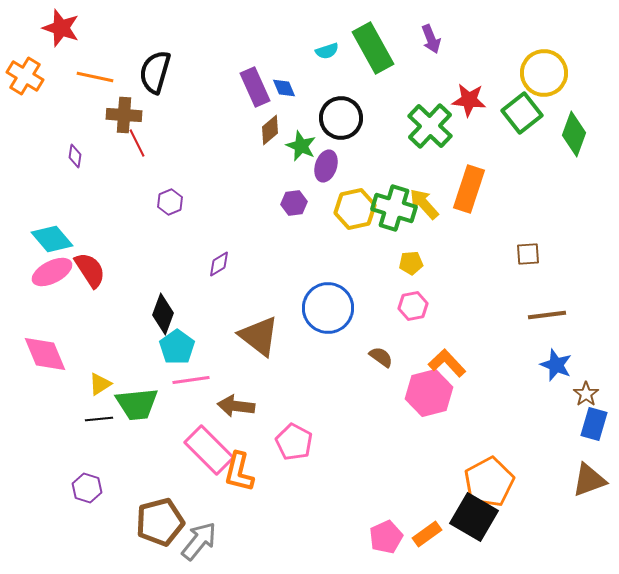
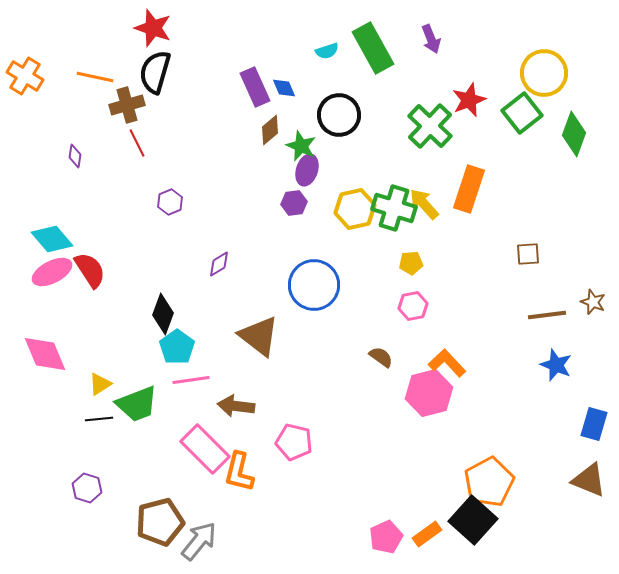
red star at (61, 28): moved 92 px right
red star at (469, 100): rotated 28 degrees counterclockwise
brown cross at (124, 115): moved 3 px right, 10 px up; rotated 20 degrees counterclockwise
black circle at (341, 118): moved 2 px left, 3 px up
purple ellipse at (326, 166): moved 19 px left, 4 px down
blue circle at (328, 308): moved 14 px left, 23 px up
brown star at (586, 394): moved 7 px right, 92 px up; rotated 15 degrees counterclockwise
green trapezoid at (137, 404): rotated 15 degrees counterclockwise
pink pentagon at (294, 442): rotated 15 degrees counterclockwise
pink rectangle at (209, 450): moved 4 px left, 1 px up
brown triangle at (589, 480): rotated 42 degrees clockwise
black square at (474, 517): moved 1 px left, 3 px down; rotated 12 degrees clockwise
